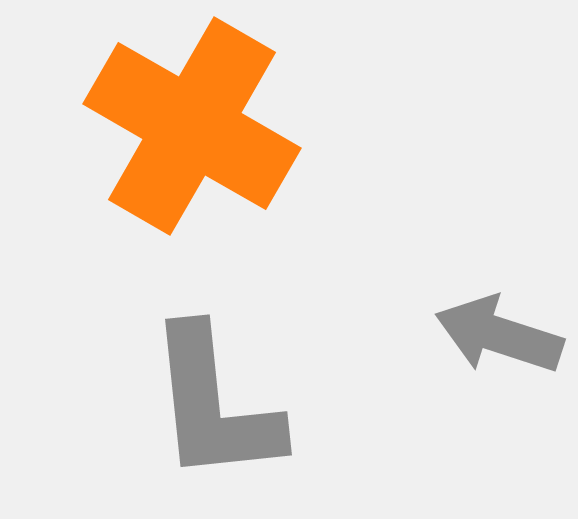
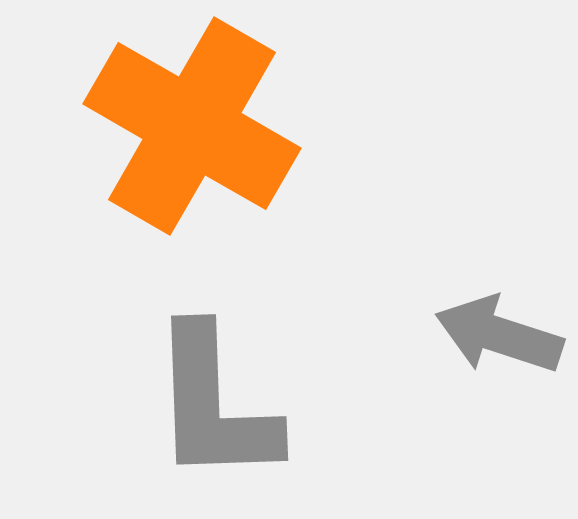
gray L-shape: rotated 4 degrees clockwise
